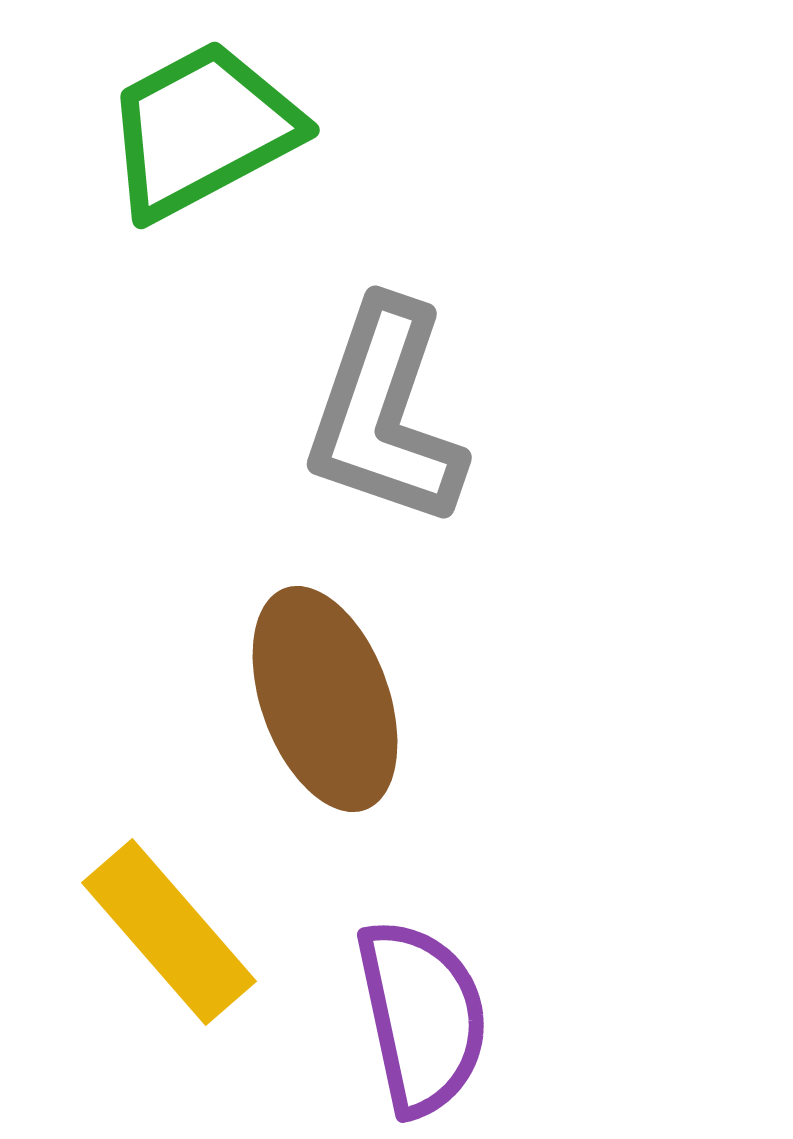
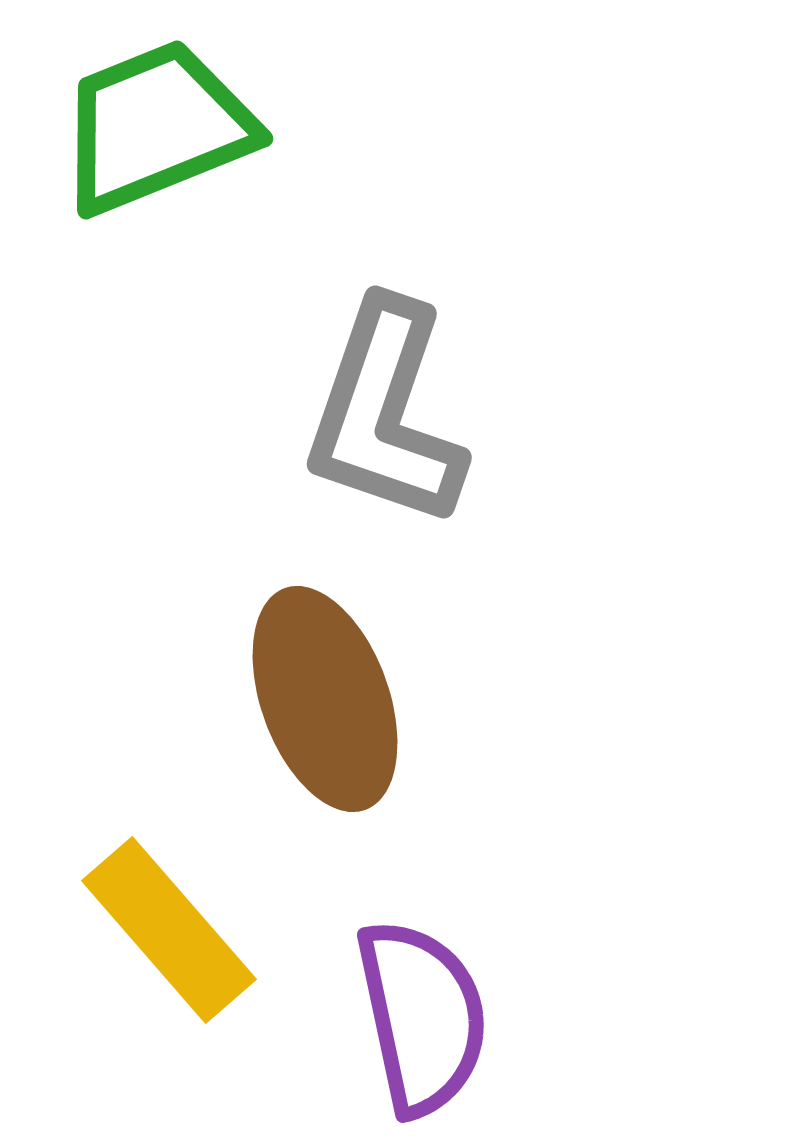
green trapezoid: moved 46 px left, 3 px up; rotated 6 degrees clockwise
yellow rectangle: moved 2 px up
